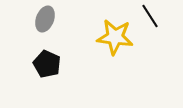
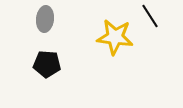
gray ellipse: rotated 15 degrees counterclockwise
black pentagon: rotated 20 degrees counterclockwise
